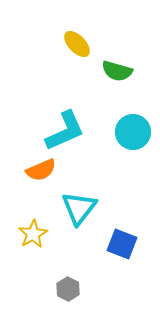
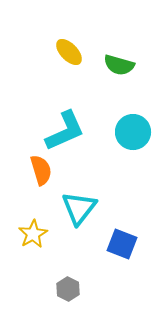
yellow ellipse: moved 8 px left, 8 px down
green semicircle: moved 2 px right, 6 px up
orange semicircle: rotated 84 degrees counterclockwise
